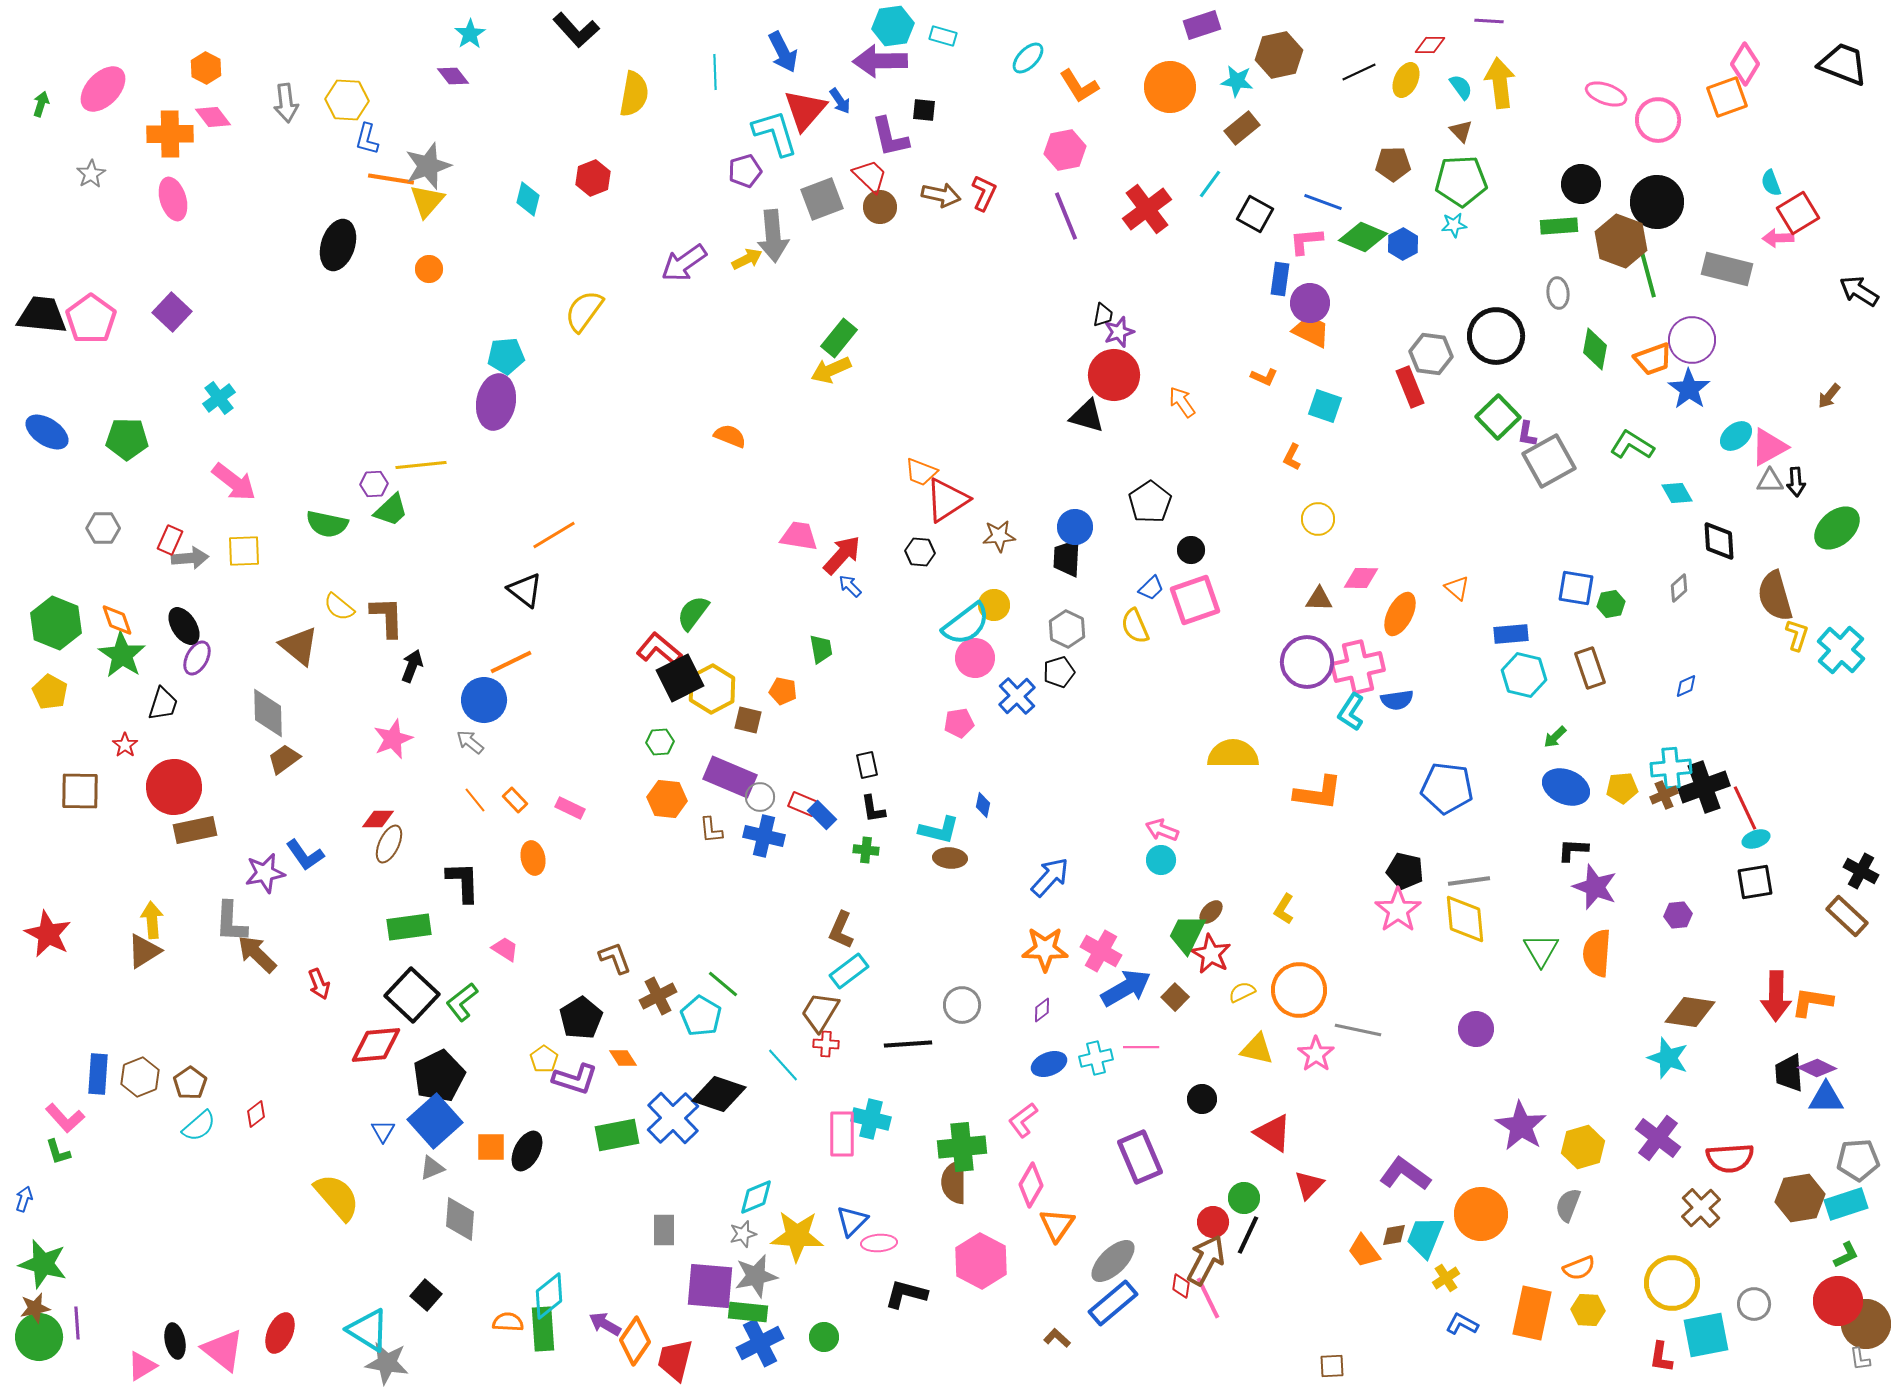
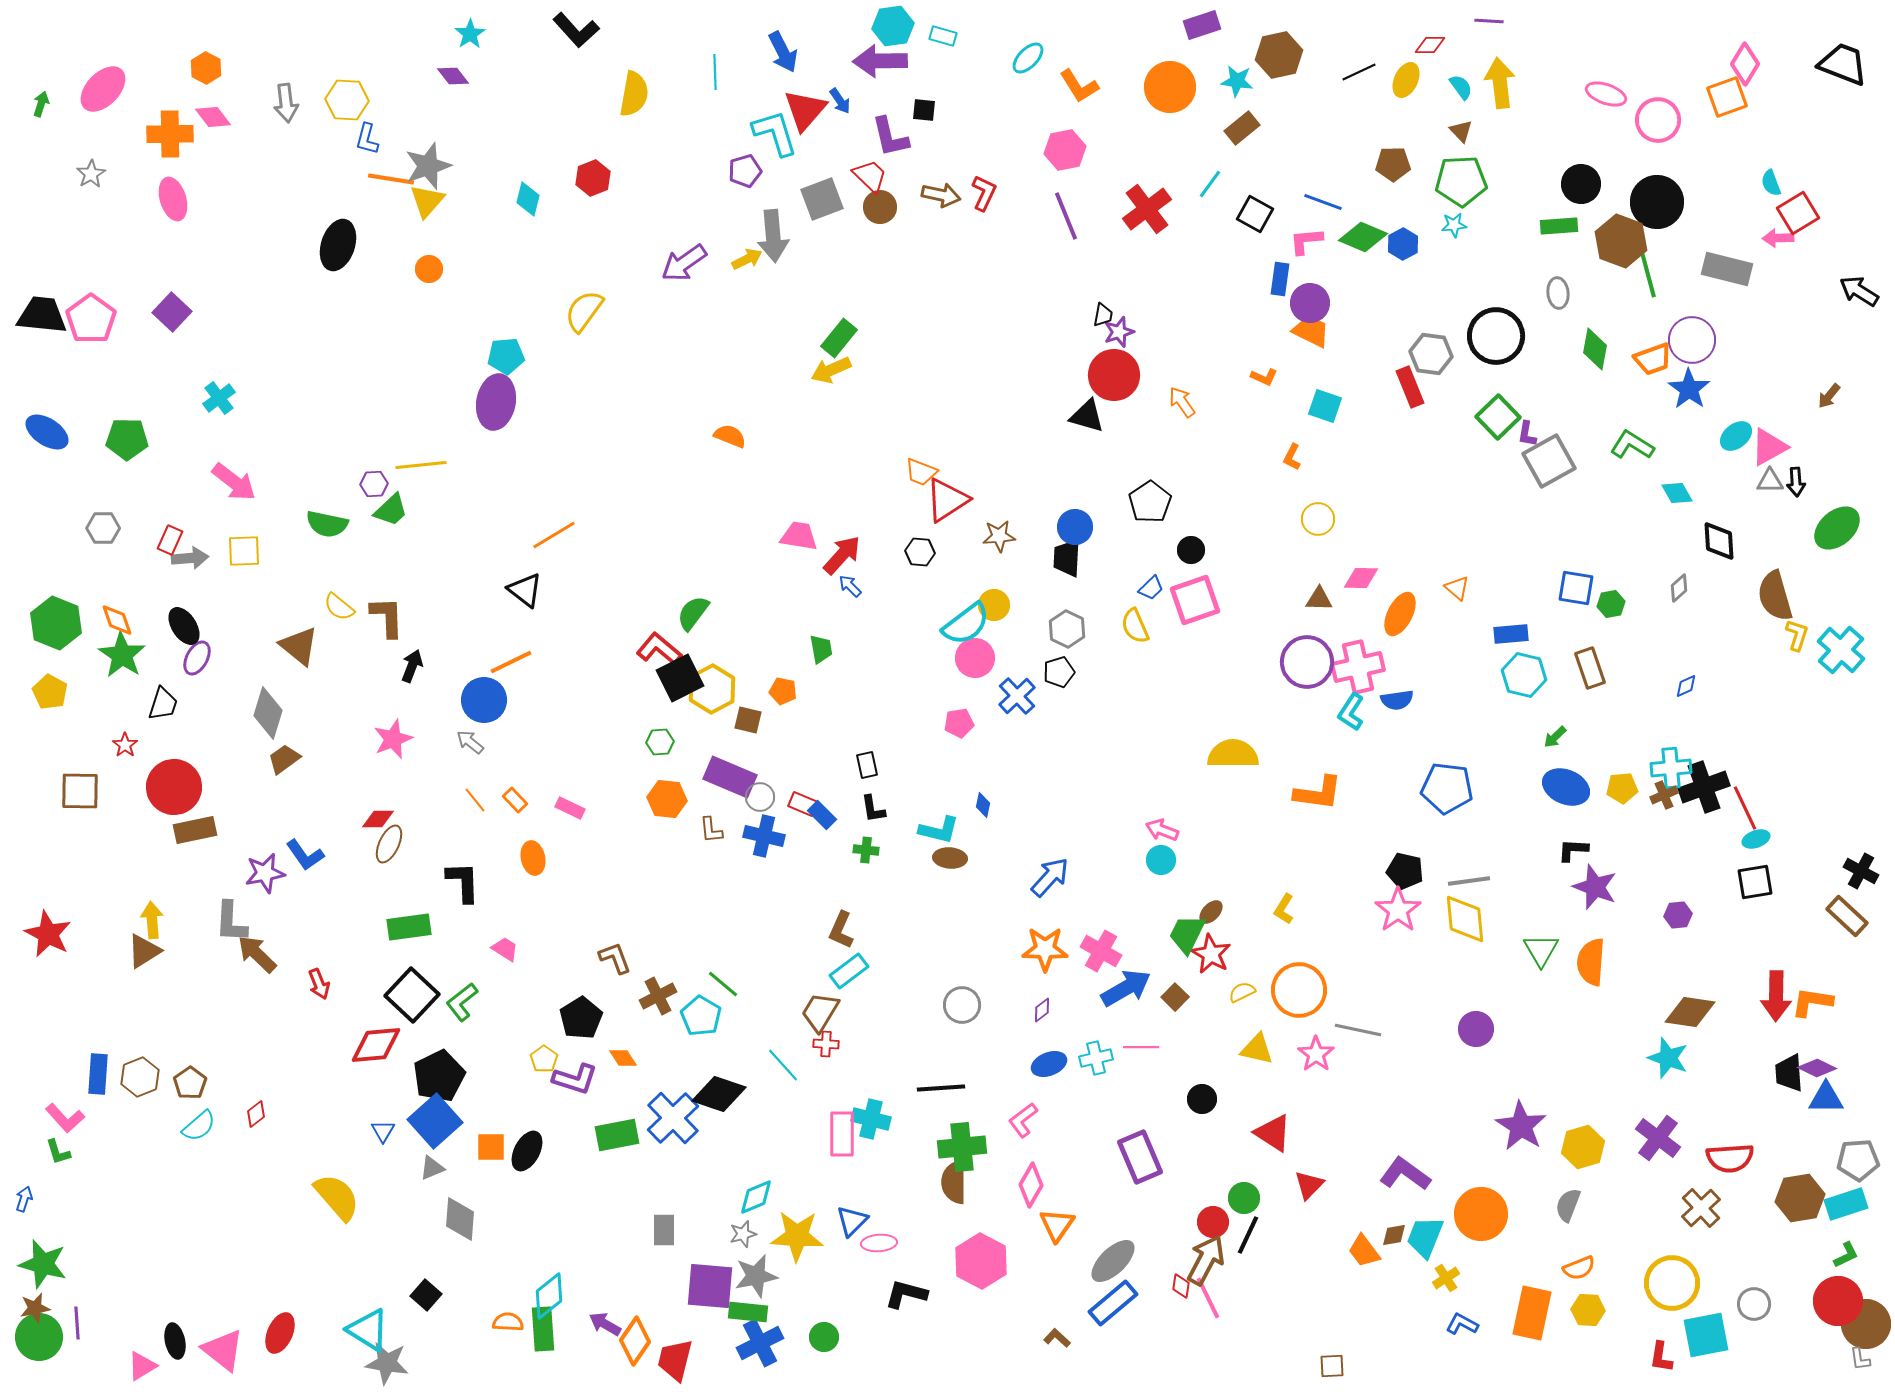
gray diamond at (268, 713): rotated 18 degrees clockwise
orange semicircle at (1597, 953): moved 6 px left, 9 px down
black line at (908, 1044): moved 33 px right, 44 px down
